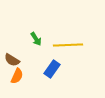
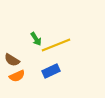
yellow line: moved 12 px left; rotated 20 degrees counterclockwise
blue rectangle: moved 1 px left, 2 px down; rotated 30 degrees clockwise
orange semicircle: rotated 42 degrees clockwise
